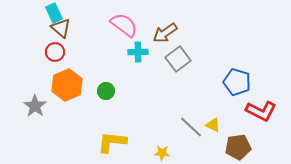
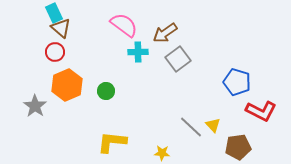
yellow triangle: rotated 21 degrees clockwise
